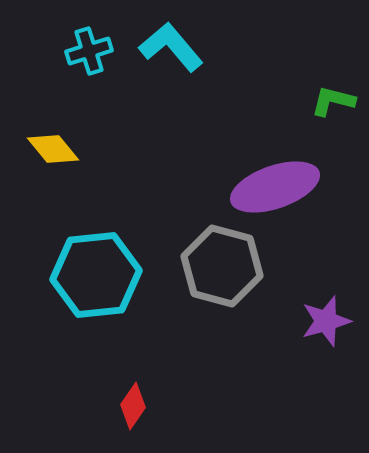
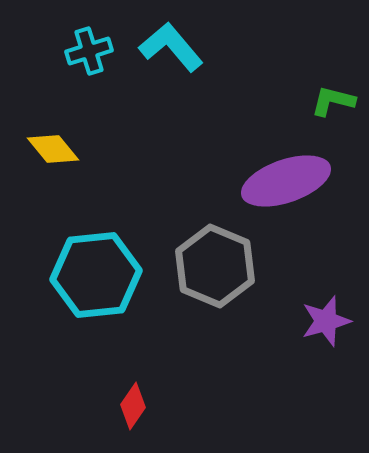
purple ellipse: moved 11 px right, 6 px up
gray hexagon: moved 7 px left; rotated 8 degrees clockwise
